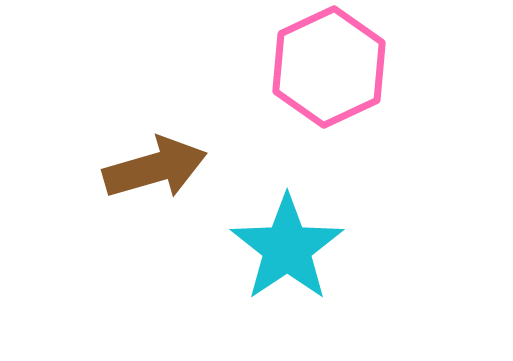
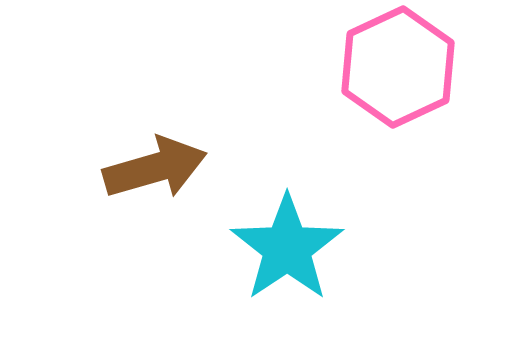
pink hexagon: moved 69 px right
